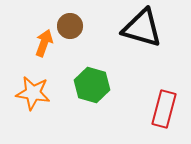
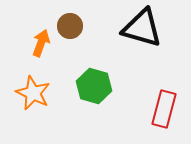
orange arrow: moved 3 px left
green hexagon: moved 2 px right, 1 px down
orange star: rotated 16 degrees clockwise
